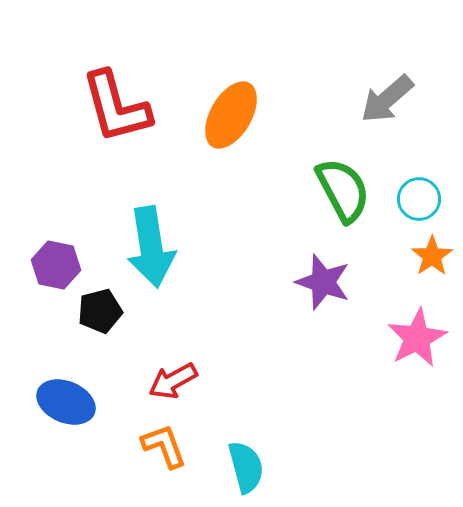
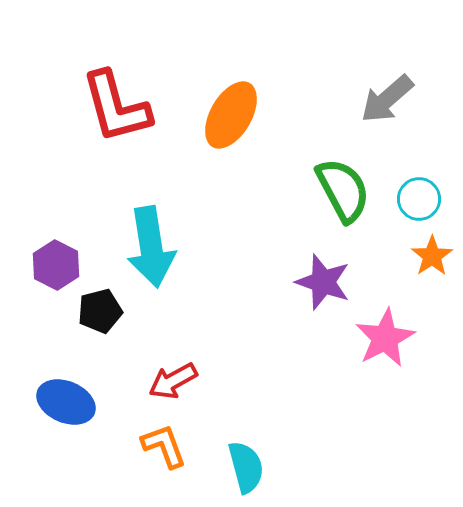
purple hexagon: rotated 15 degrees clockwise
pink star: moved 32 px left
